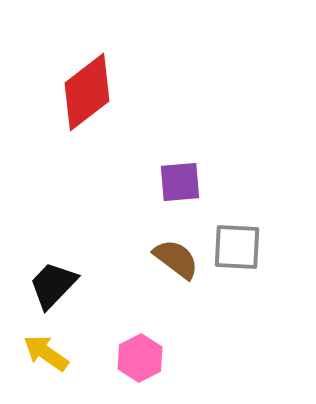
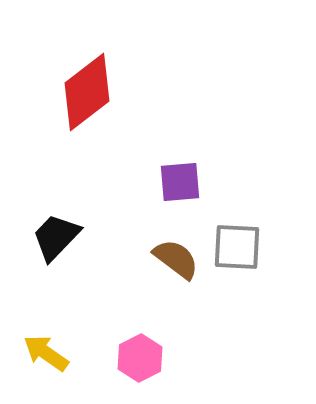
black trapezoid: moved 3 px right, 48 px up
